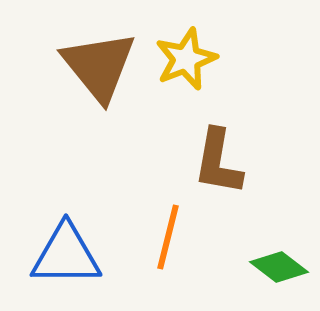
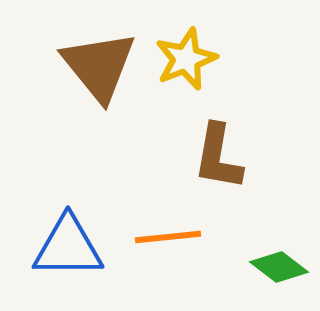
brown L-shape: moved 5 px up
orange line: rotated 70 degrees clockwise
blue triangle: moved 2 px right, 8 px up
